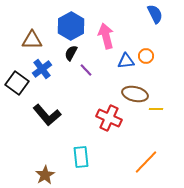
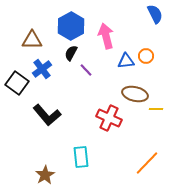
orange line: moved 1 px right, 1 px down
